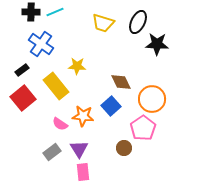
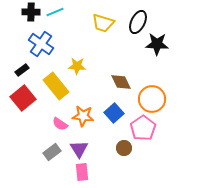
blue square: moved 3 px right, 7 px down
pink rectangle: moved 1 px left
